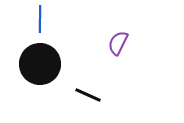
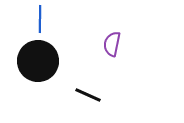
purple semicircle: moved 6 px left, 1 px down; rotated 15 degrees counterclockwise
black circle: moved 2 px left, 3 px up
